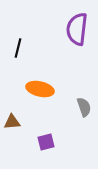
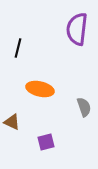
brown triangle: rotated 30 degrees clockwise
